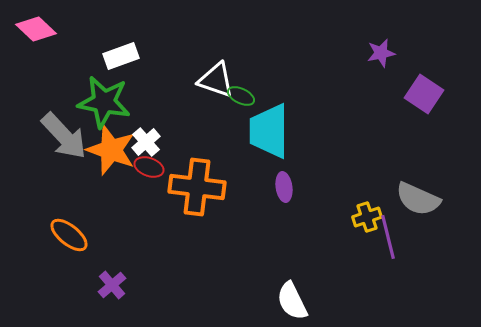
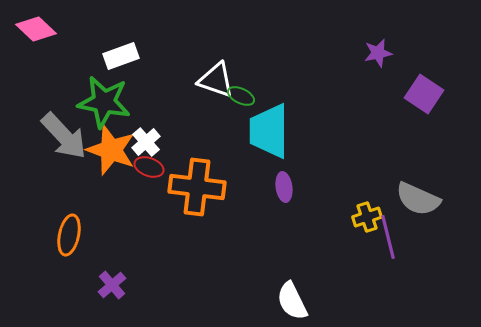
purple star: moved 3 px left
orange ellipse: rotated 63 degrees clockwise
